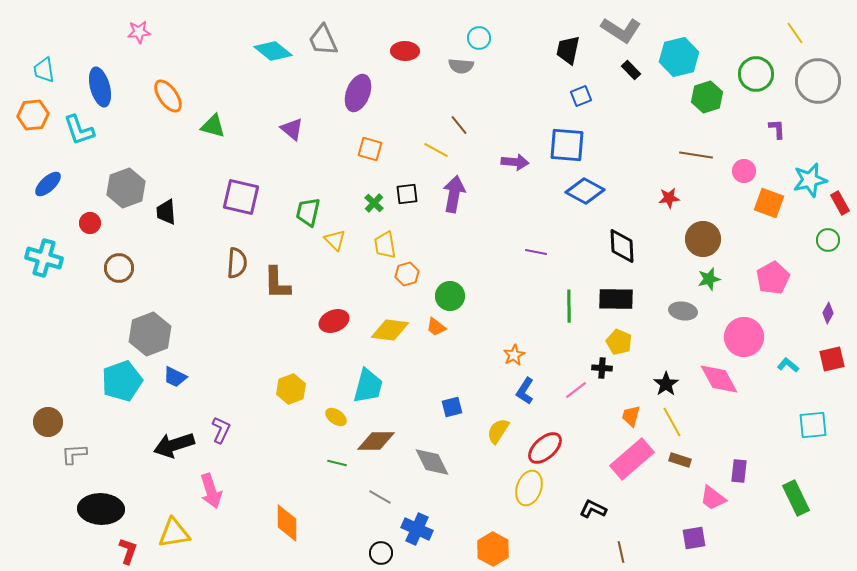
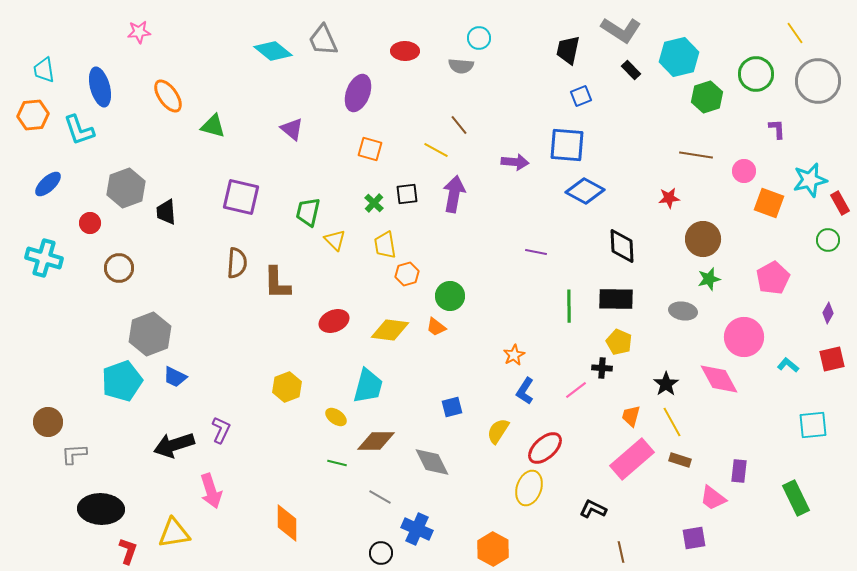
yellow hexagon at (291, 389): moved 4 px left, 2 px up
